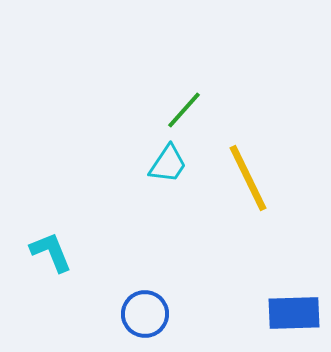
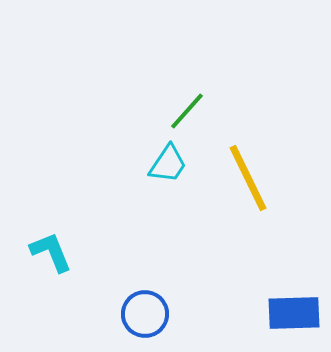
green line: moved 3 px right, 1 px down
